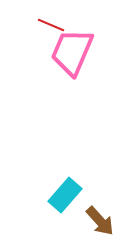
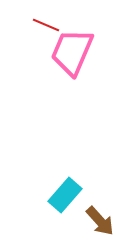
red line: moved 5 px left
